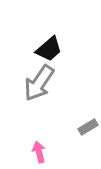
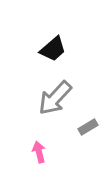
black trapezoid: moved 4 px right
gray arrow: moved 16 px right, 15 px down; rotated 9 degrees clockwise
